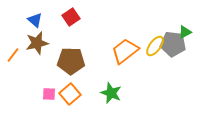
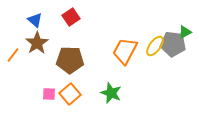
brown star: rotated 20 degrees counterclockwise
orange trapezoid: rotated 24 degrees counterclockwise
brown pentagon: moved 1 px left, 1 px up
